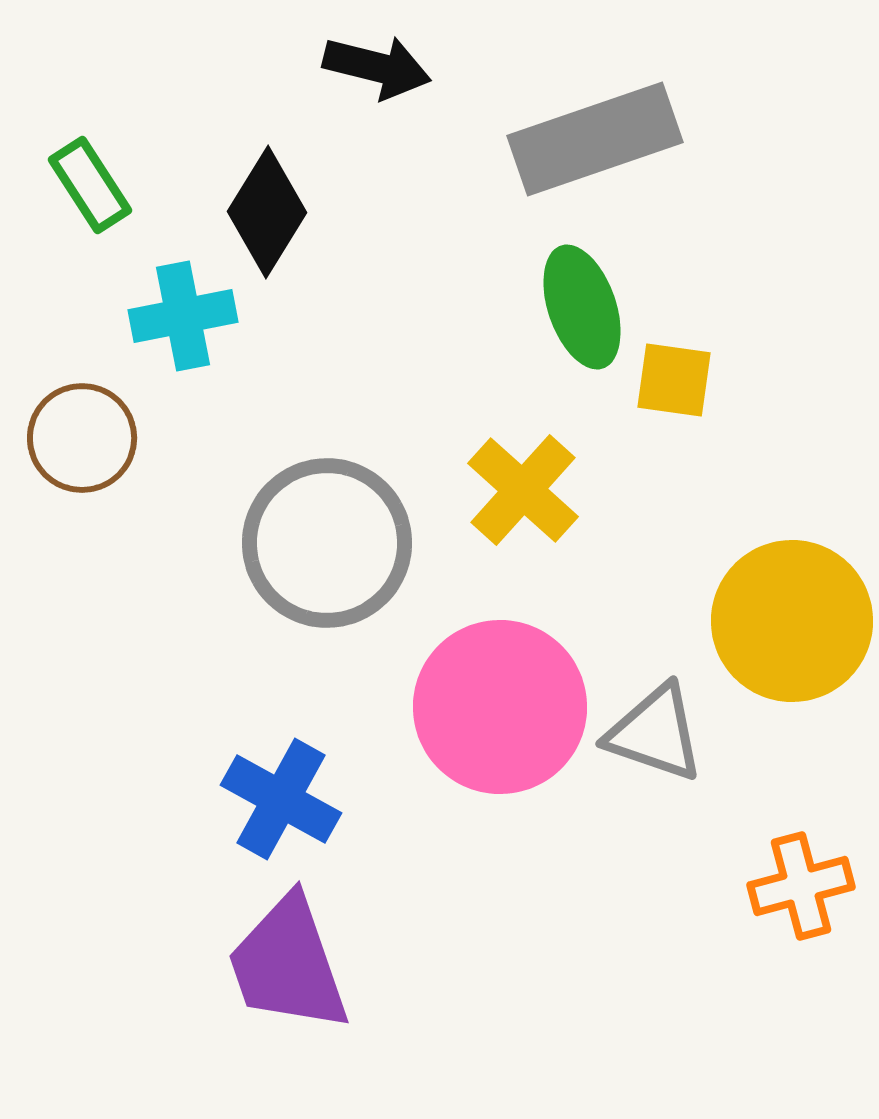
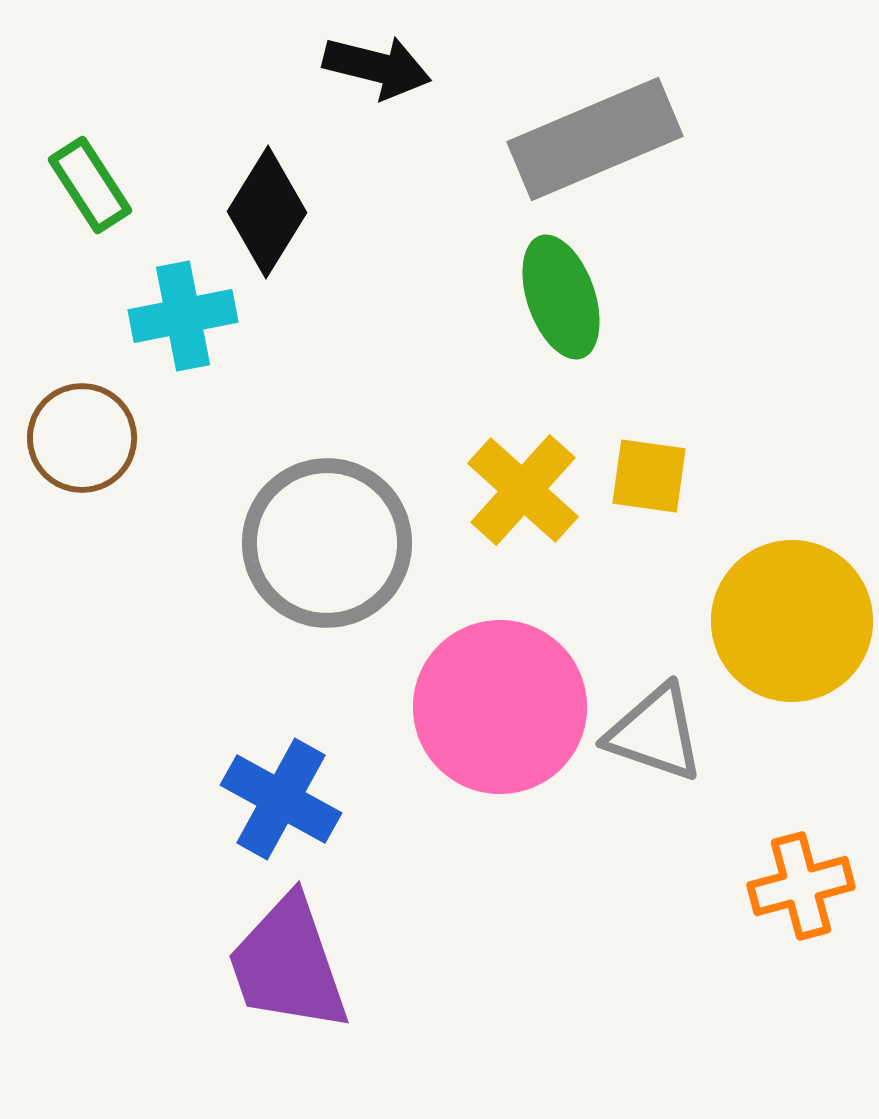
gray rectangle: rotated 4 degrees counterclockwise
green ellipse: moved 21 px left, 10 px up
yellow square: moved 25 px left, 96 px down
